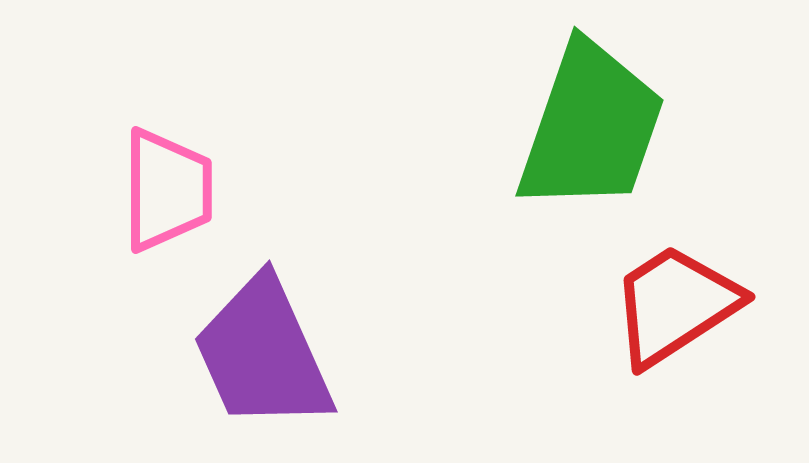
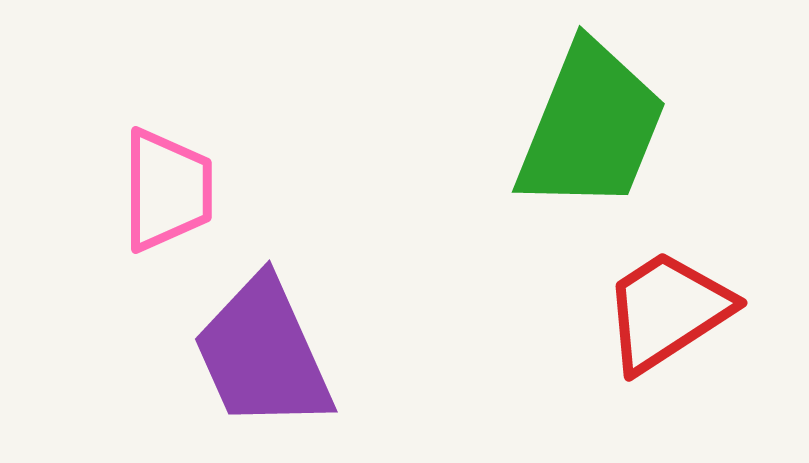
green trapezoid: rotated 3 degrees clockwise
red trapezoid: moved 8 px left, 6 px down
